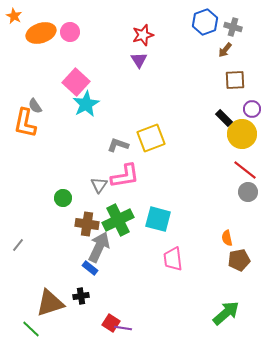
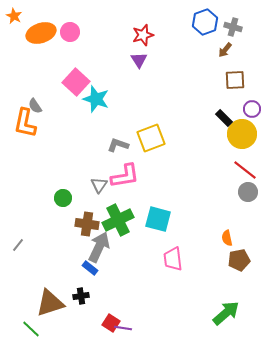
cyan star: moved 10 px right, 5 px up; rotated 24 degrees counterclockwise
